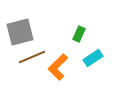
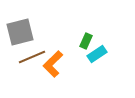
green rectangle: moved 7 px right, 7 px down
cyan rectangle: moved 4 px right, 4 px up
orange L-shape: moved 5 px left, 3 px up
